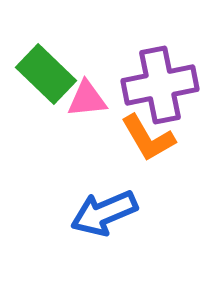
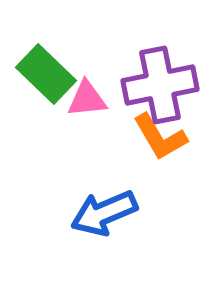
orange L-shape: moved 12 px right, 1 px up
